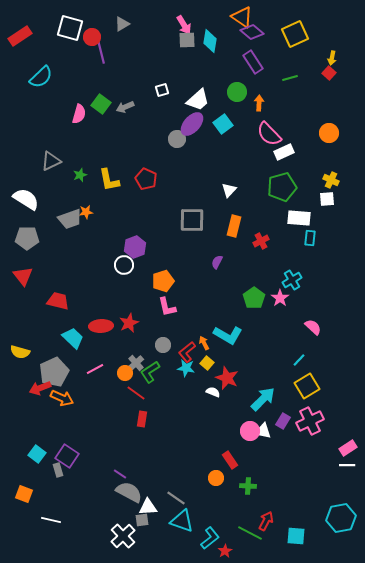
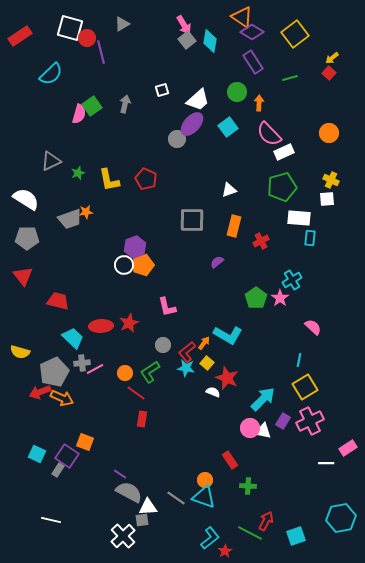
purple diamond at (252, 32): rotated 10 degrees counterclockwise
yellow square at (295, 34): rotated 12 degrees counterclockwise
red circle at (92, 37): moved 5 px left, 1 px down
gray square at (187, 40): rotated 36 degrees counterclockwise
yellow arrow at (332, 58): rotated 40 degrees clockwise
cyan semicircle at (41, 77): moved 10 px right, 3 px up
green square at (101, 104): moved 9 px left, 2 px down; rotated 18 degrees clockwise
gray arrow at (125, 107): moved 3 px up; rotated 126 degrees clockwise
cyan square at (223, 124): moved 5 px right, 3 px down
green star at (80, 175): moved 2 px left, 2 px up
white triangle at (229, 190): rotated 28 degrees clockwise
purple semicircle at (217, 262): rotated 24 degrees clockwise
orange pentagon at (163, 281): moved 20 px left, 16 px up
green pentagon at (254, 298): moved 2 px right
orange arrow at (204, 343): rotated 64 degrees clockwise
cyan line at (299, 360): rotated 32 degrees counterclockwise
gray cross at (136, 363): moved 54 px left; rotated 35 degrees clockwise
yellow square at (307, 386): moved 2 px left, 1 px down
red arrow at (40, 388): moved 4 px down
pink circle at (250, 431): moved 3 px up
cyan square at (37, 454): rotated 12 degrees counterclockwise
white line at (347, 465): moved 21 px left, 2 px up
gray rectangle at (58, 470): rotated 48 degrees clockwise
orange circle at (216, 478): moved 11 px left, 2 px down
orange square at (24, 494): moved 61 px right, 52 px up
cyan triangle at (182, 521): moved 22 px right, 24 px up
cyan square at (296, 536): rotated 24 degrees counterclockwise
